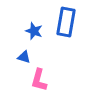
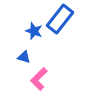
blue rectangle: moved 6 px left, 3 px up; rotated 28 degrees clockwise
pink L-shape: moved 1 px up; rotated 30 degrees clockwise
